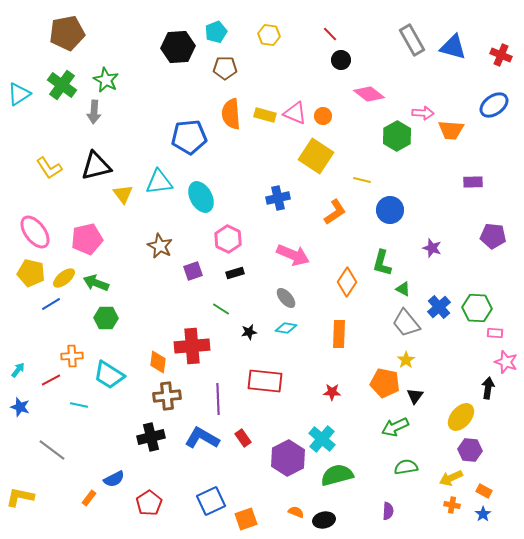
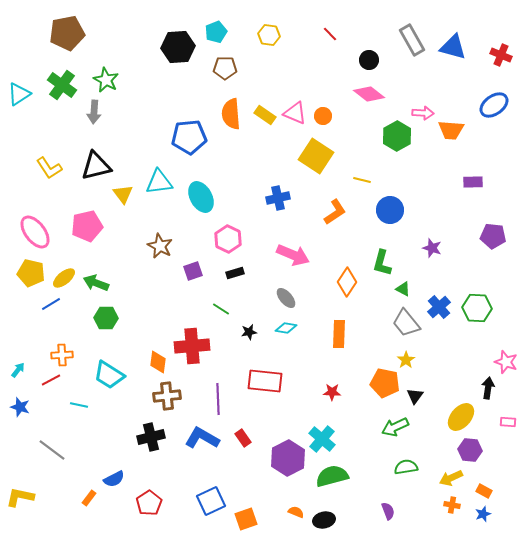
black circle at (341, 60): moved 28 px right
yellow rectangle at (265, 115): rotated 20 degrees clockwise
pink pentagon at (87, 239): moved 13 px up
pink rectangle at (495, 333): moved 13 px right, 89 px down
orange cross at (72, 356): moved 10 px left, 1 px up
green semicircle at (337, 475): moved 5 px left, 1 px down
purple semicircle at (388, 511): rotated 24 degrees counterclockwise
blue star at (483, 514): rotated 14 degrees clockwise
